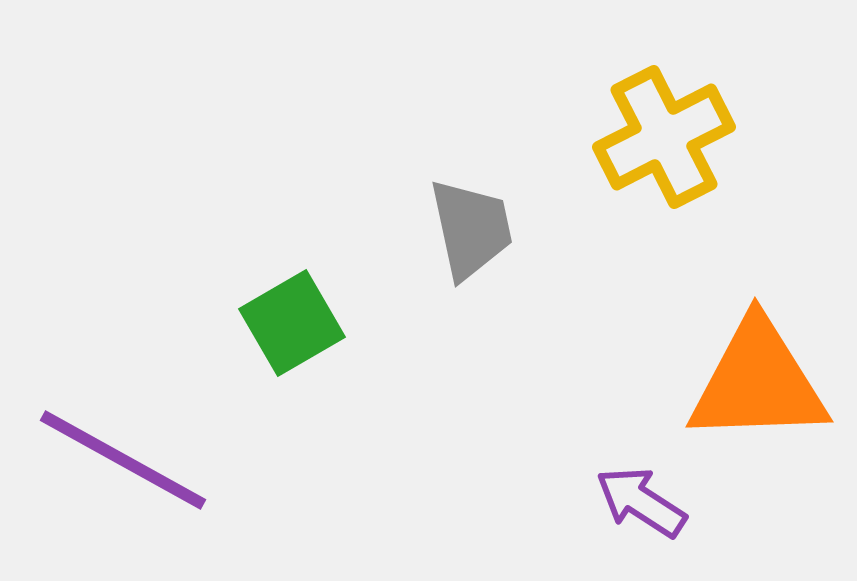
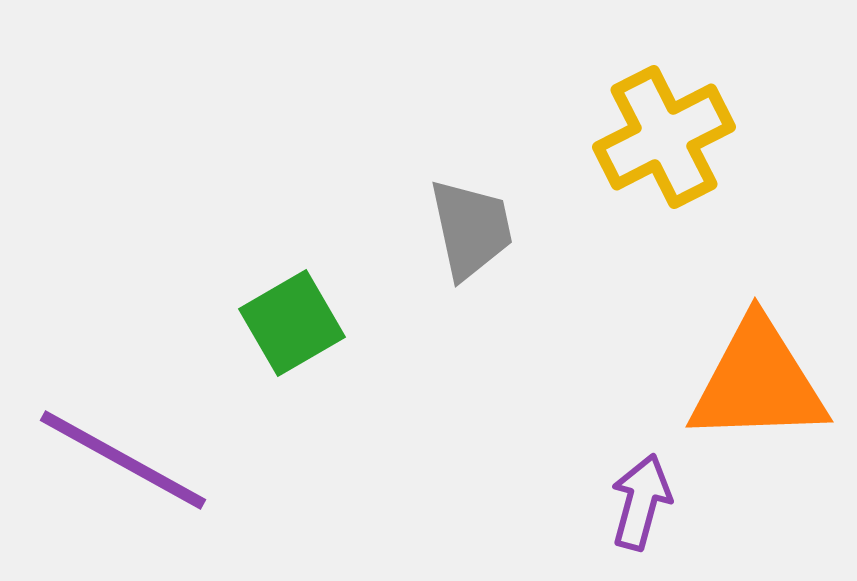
purple arrow: rotated 72 degrees clockwise
